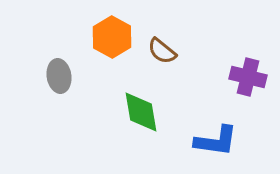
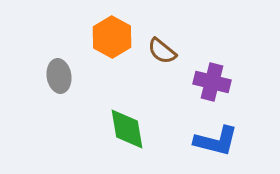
purple cross: moved 36 px left, 5 px down
green diamond: moved 14 px left, 17 px down
blue L-shape: rotated 6 degrees clockwise
